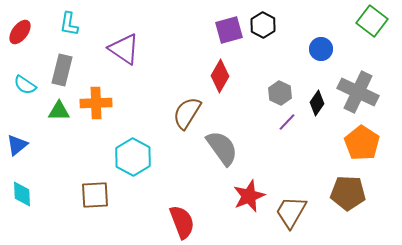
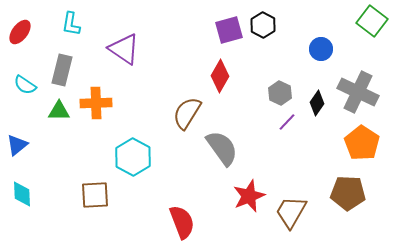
cyan L-shape: moved 2 px right
